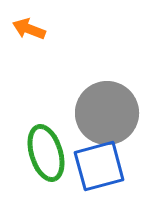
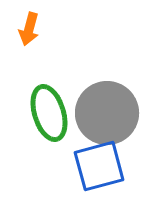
orange arrow: rotated 96 degrees counterclockwise
green ellipse: moved 3 px right, 40 px up
